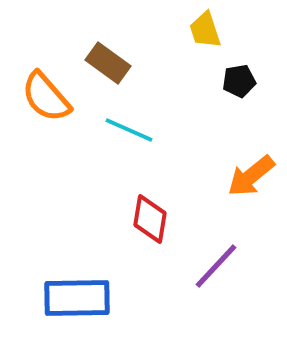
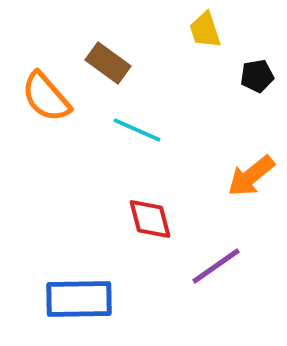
black pentagon: moved 18 px right, 5 px up
cyan line: moved 8 px right
red diamond: rotated 24 degrees counterclockwise
purple line: rotated 12 degrees clockwise
blue rectangle: moved 2 px right, 1 px down
